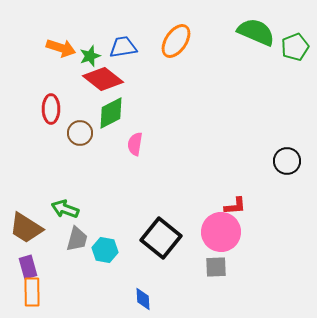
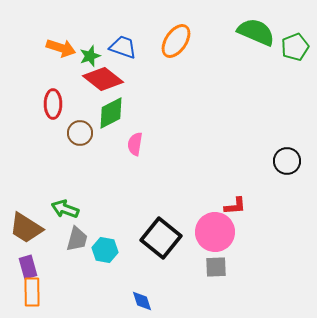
blue trapezoid: rotated 28 degrees clockwise
red ellipse: moved 2 px right, 5 px up
pink circle: moved 6 px left
blue diamond: moved 1 px left, 2 px down; rotated 15 degrees counterclockwise
